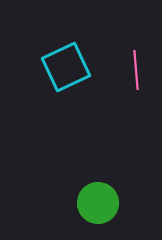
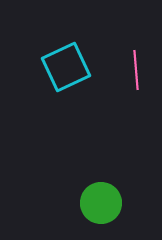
green circle: moved 3 px right
